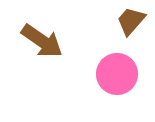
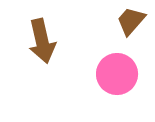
brown arrow: rotated 42 degrees clockwise
